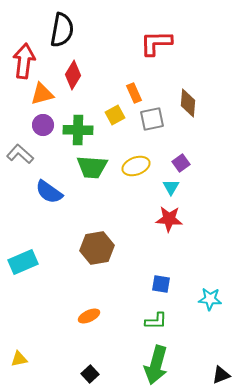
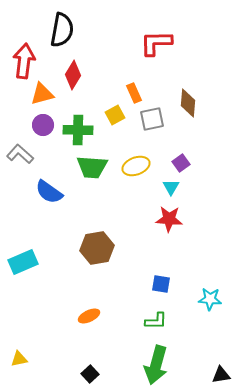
black triangle: rotated 12 degrees clockwise
